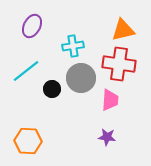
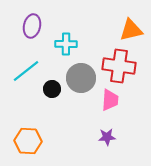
purple ellipse: rotated 15 degrees counterclockwise
orange triangle: moved 8 px right
cyan cross: moved 7 px left, 2 px up; rotated 10 degrees clockwise
red cross: moved 2 px down
purple star: rotated 12 degrees counterclockwise
